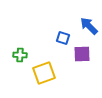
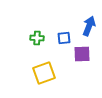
blue arrow: rotated 66 degrees clockwise
blue square: moved 1 px right; rotated 24 degrees counterclockwise
green cross: moved 17 px right, 17 px up
